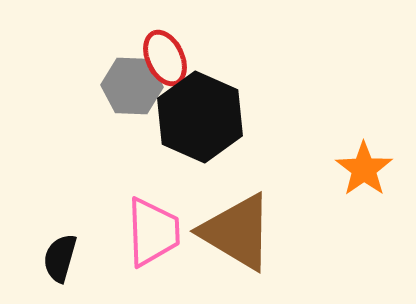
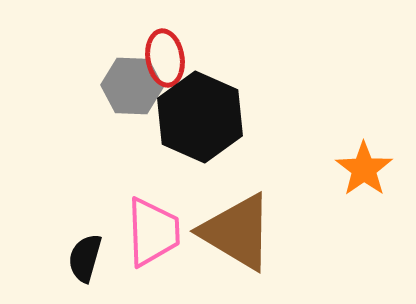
red ellipse: rotated 16 degrees clockwise
black semicircle: moved 25 px right
